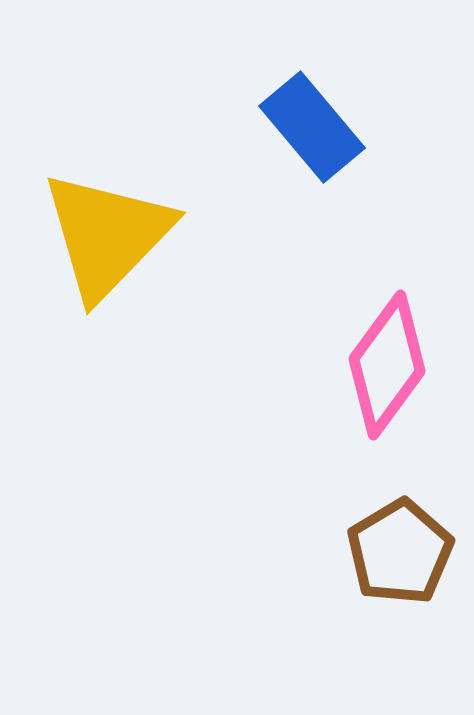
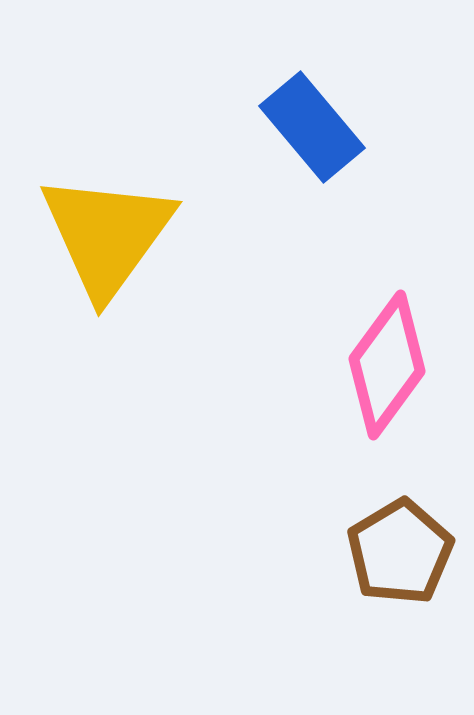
yellow triangle: rotated 8 degrees counterclockwise
